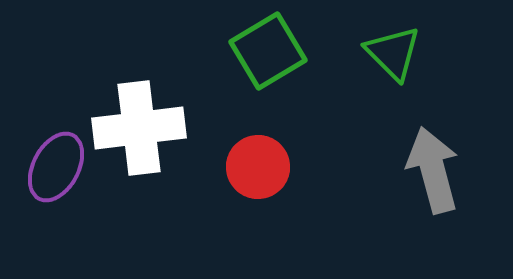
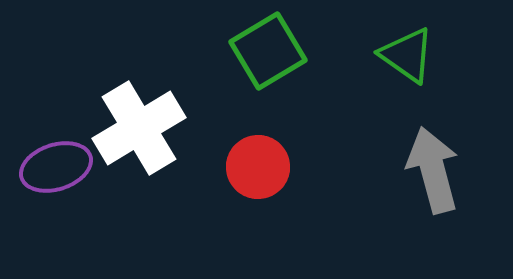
green triangle: moved 14 px right, 2 px down; rotated 10 degrees counterclockwise
white cross: rotated 24 degrees counterclockwise
purple ellipse: rotated 44 degrees clockwise
